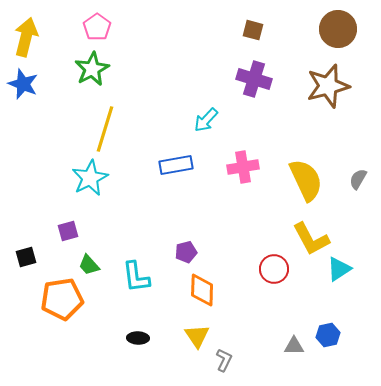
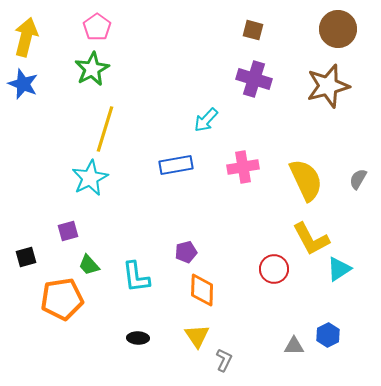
blue hexagon: rotated 15 degrees counterclockwise
